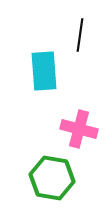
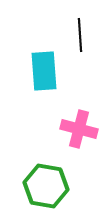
black line: rotated 12 degrees counterclockwise
green hexagon: moved 6 px left, 8 px down
